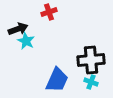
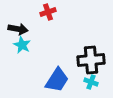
red cross: moved 1 px left
black arrow: rotated 30 degrees clockwise
cyan star: moved 4 px left, 4 px down
blue trapezoid: rotated 8 degrees clockwise
